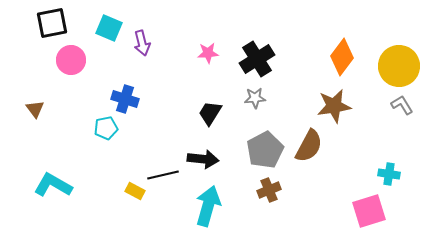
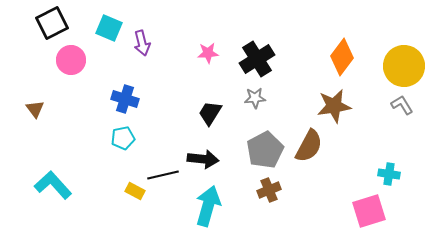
black square: rotated 16 degrees counterclockwise
yellow circle: moved 5 px right
cyan pentagon: moved 17 px right, 10 px down
cyan L-shape: rotated 18 degrees clockwise
